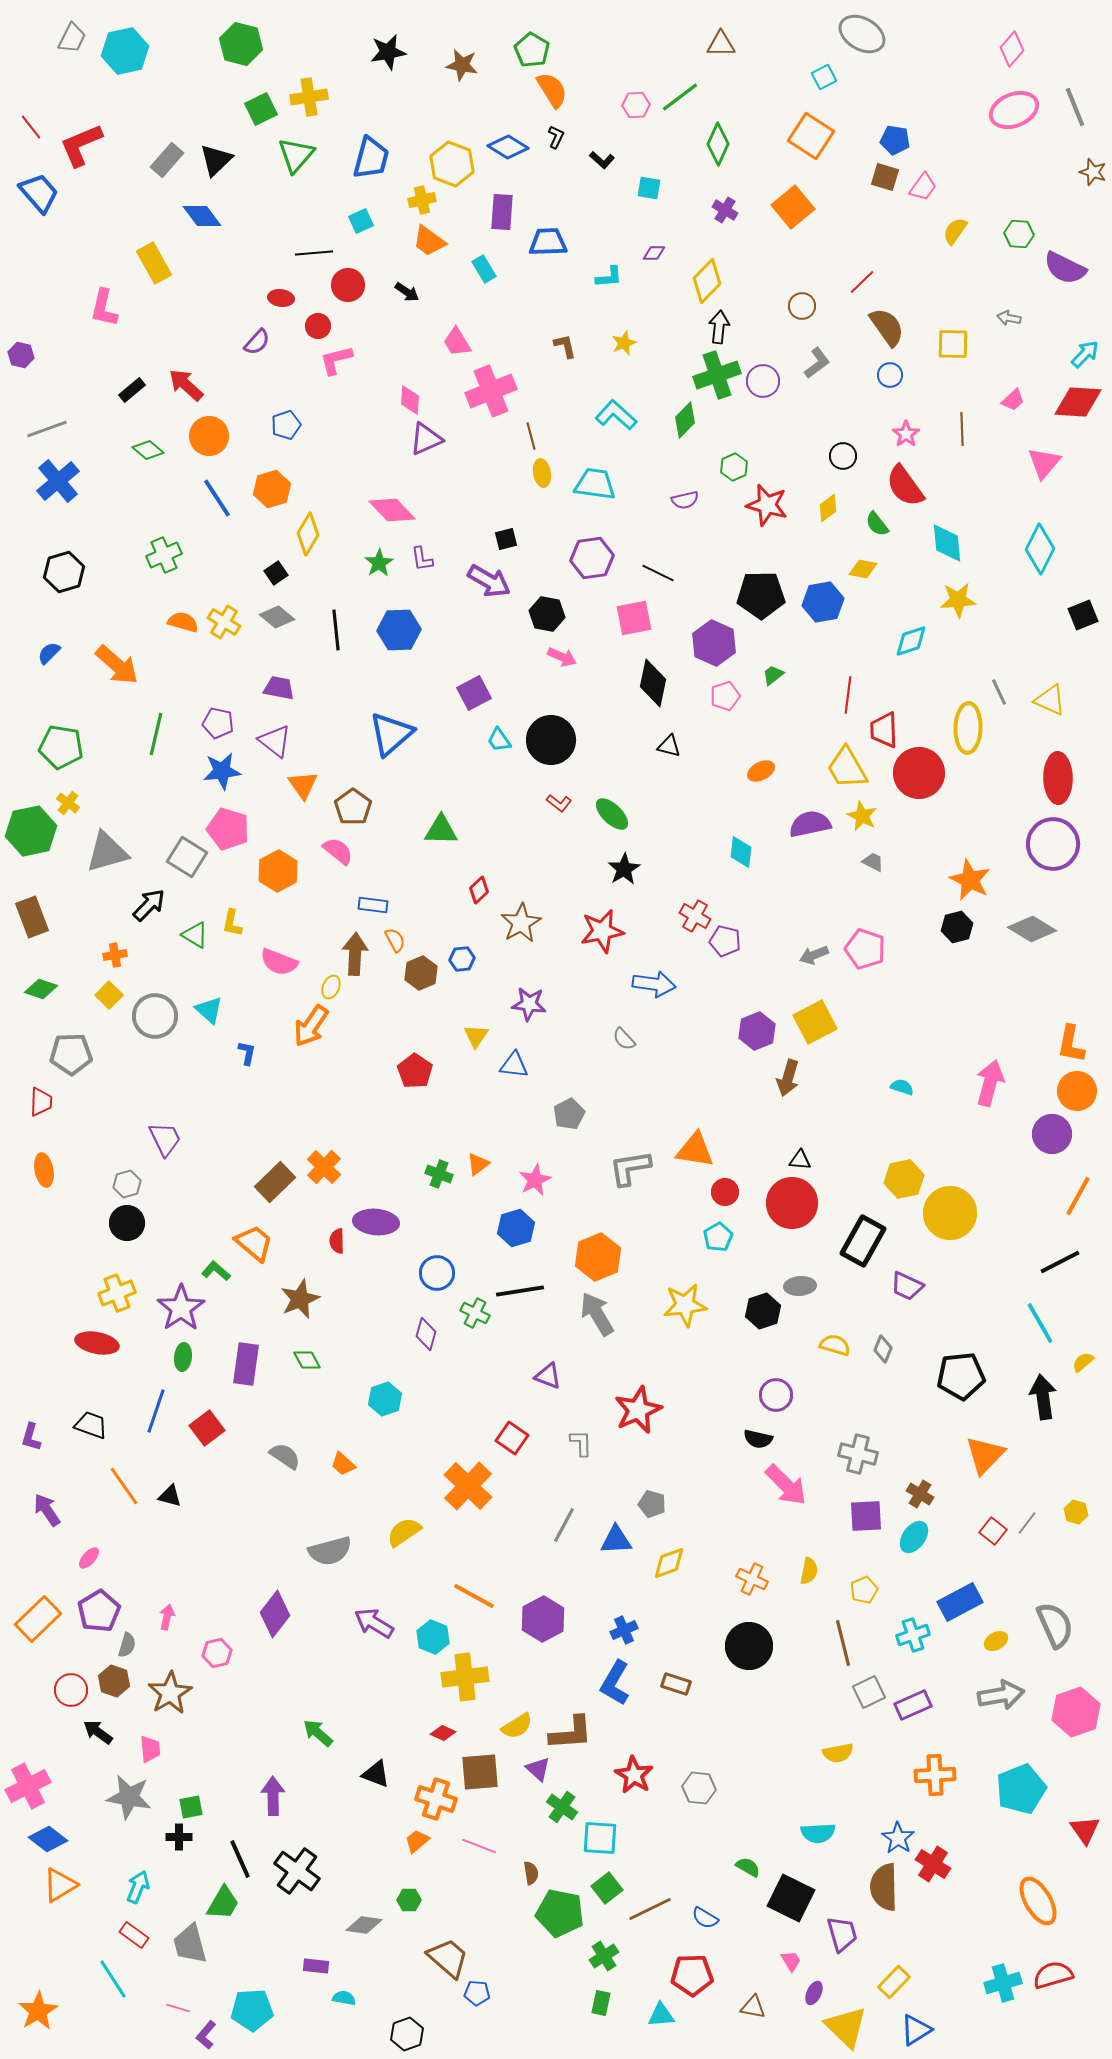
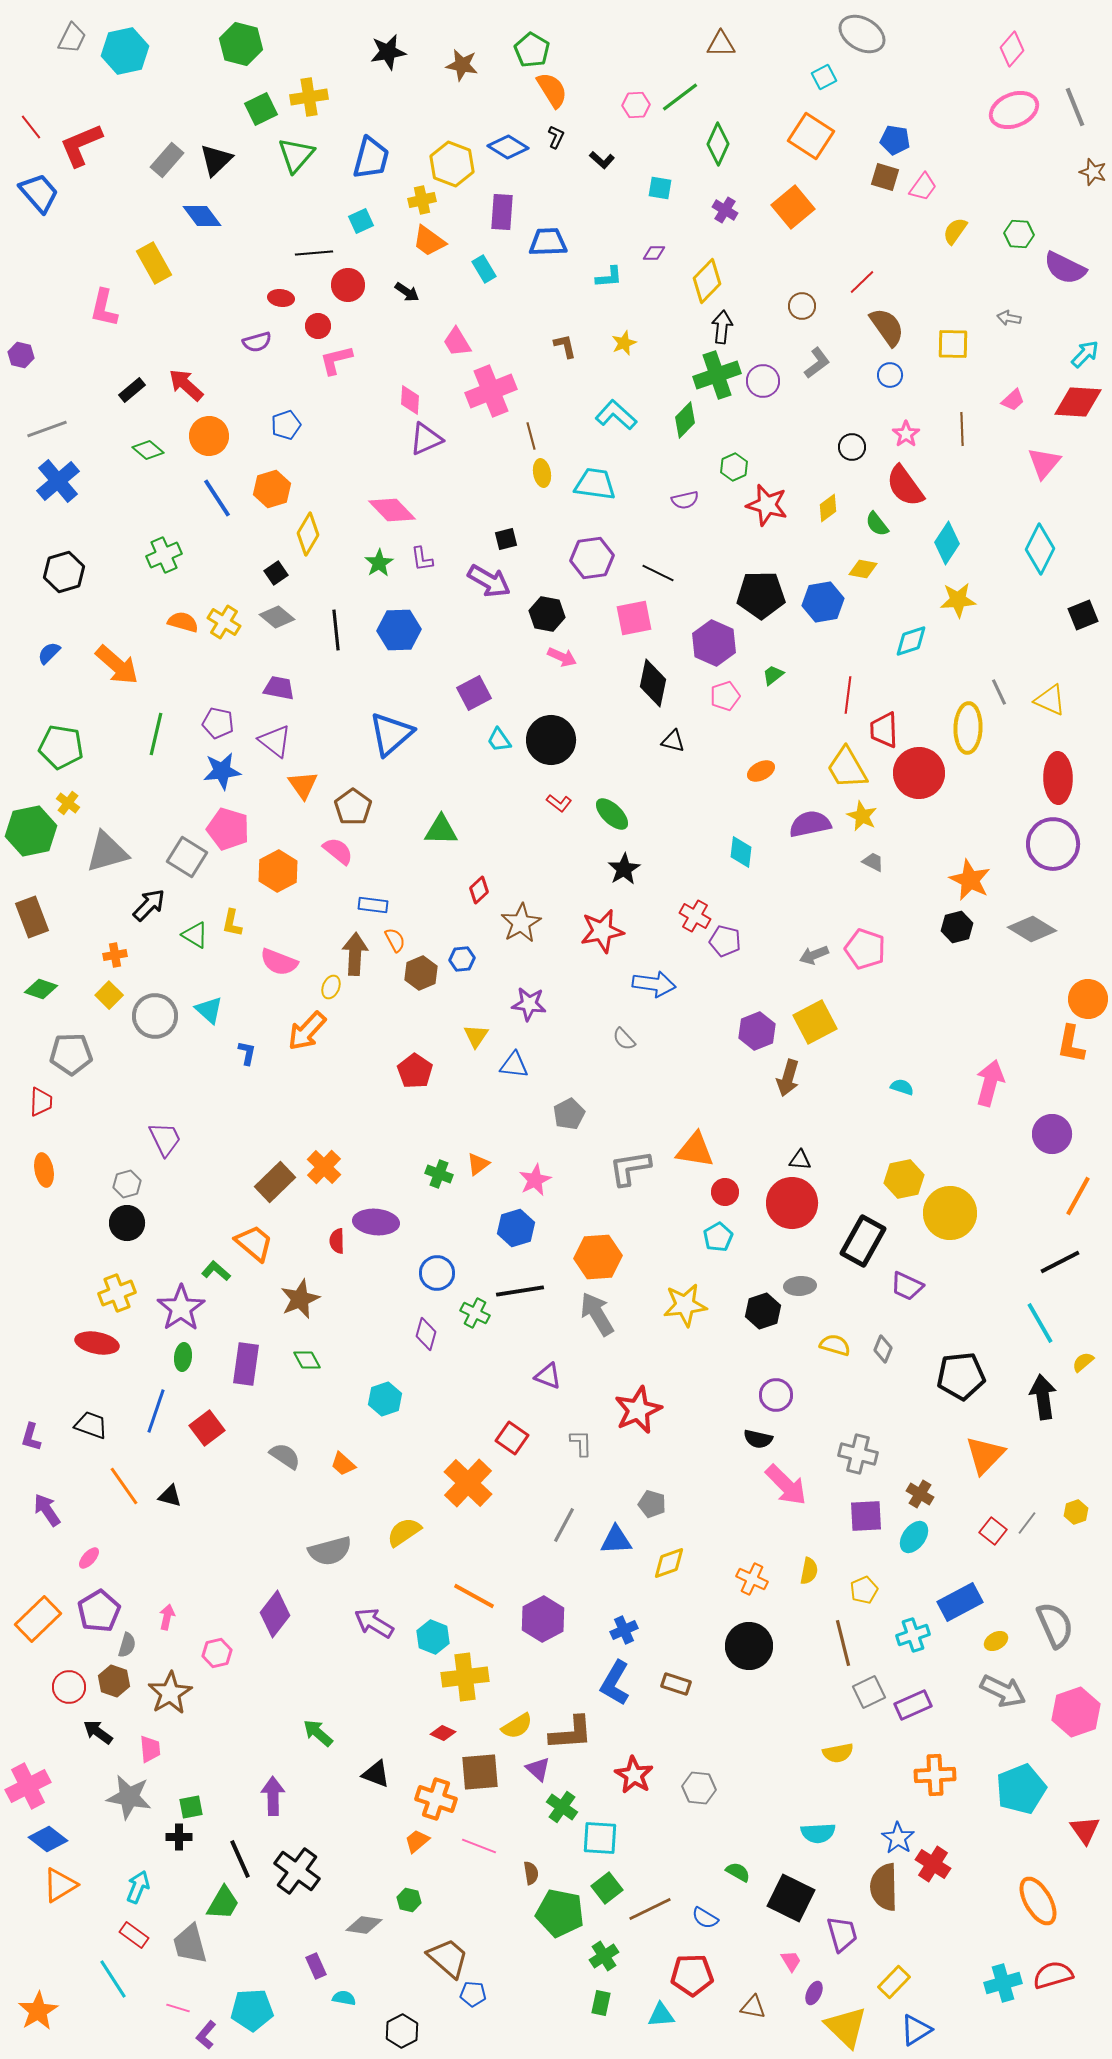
cyan square at (649, 188): moved 11 px right
black arrow at (719, 327): moved 3 px right
purple semicircle at (257, 342): rotated 32 degrees clockwise
black circle at (843, 456): moved 9 px right, 9 px up
cyan diamond at (947, 543): rotated 39 degrees clockwise
black triangle at (669, 746): moved 4 px right, 5 px up
orange arrow at (311, 1026): moved 4 px left, 5 px down; rotated 9 degrees clockwise
orange circle at (1077, 1091): moved 11 px right, 92 px up
orange hexagon at (598, 1257): rotated 18 degrees clockwise
orange cross at (468, 1486): moved 3 px up
yellow hexagon at (1076, 1512): rotated 25 degrees clockwise
red circle at (71, 1690): moved 2 px left, 3 px up
gray arrow at (1001, 1695): moved 2 px right, 4 px up; rotated 36 degrees clockwise
green semicircle at (748, 1867): moved 10 px left, 5 px down
green hexagon at (409, 1900): rotated 15 degrees clockwise
purple rectangle at (316, 1966): rotated 60 degrees clockwise
blue pentagon at (477, 1993): moved 4 px left, 1 px down
black hexagon at (407, 2034): moved 5 px left, 3 px up; rotated 8 degrees counterclockwise
